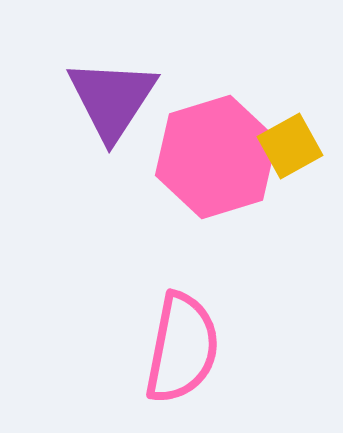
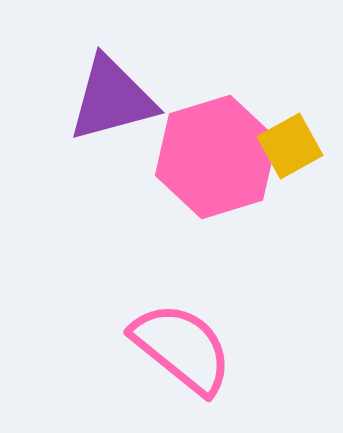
purple triangle: rotated 42 degrees clockwise
pink semicircle: rotated 62 degrees counterclockwise
